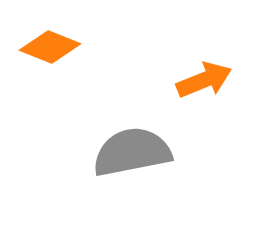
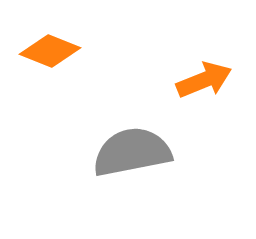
orange diamond: moved 4 px down
